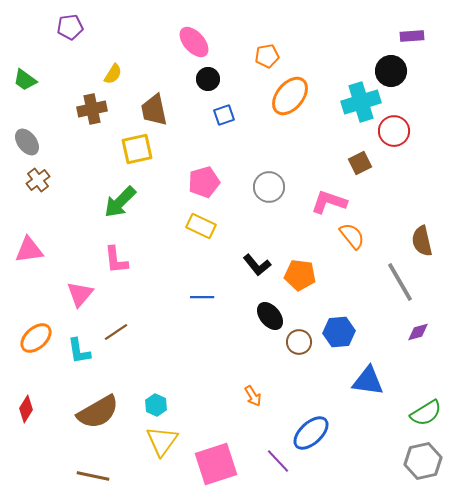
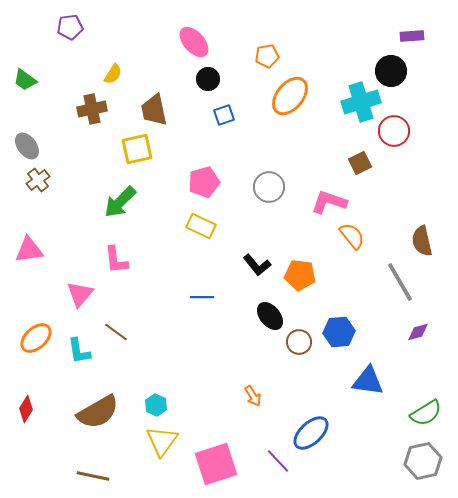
gray ellipse at (27, 142): moved 4 px down
brown line at (116, 332): rotated 70 degrees clockwise
